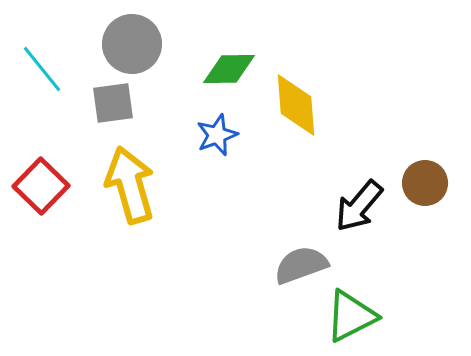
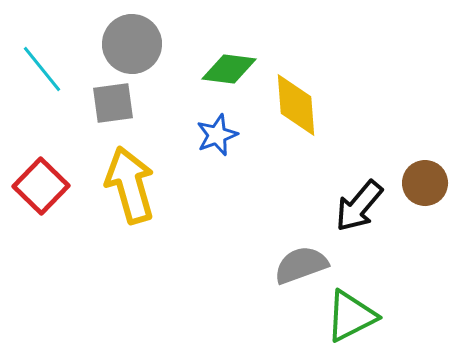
green diamond: rotated 8 degrees clockwise
